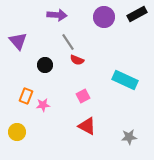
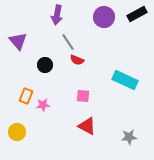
purple arrow: rotated 96 degrees clockwise
pink square: rotated 32 degrees clockwise
